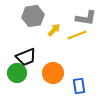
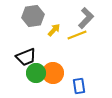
gray L-shape: rotated 55 degrees counterclockwise
green circle: moved 19 px right
